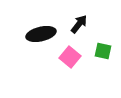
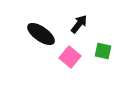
black ellipse: rotated 48 degrees clockwise
